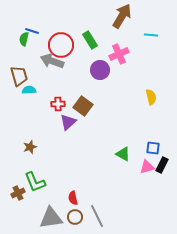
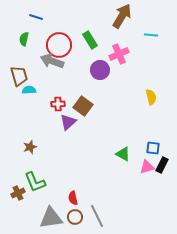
blue line: moved 4 px right, 14 px up
red circle: moved 2 px left
